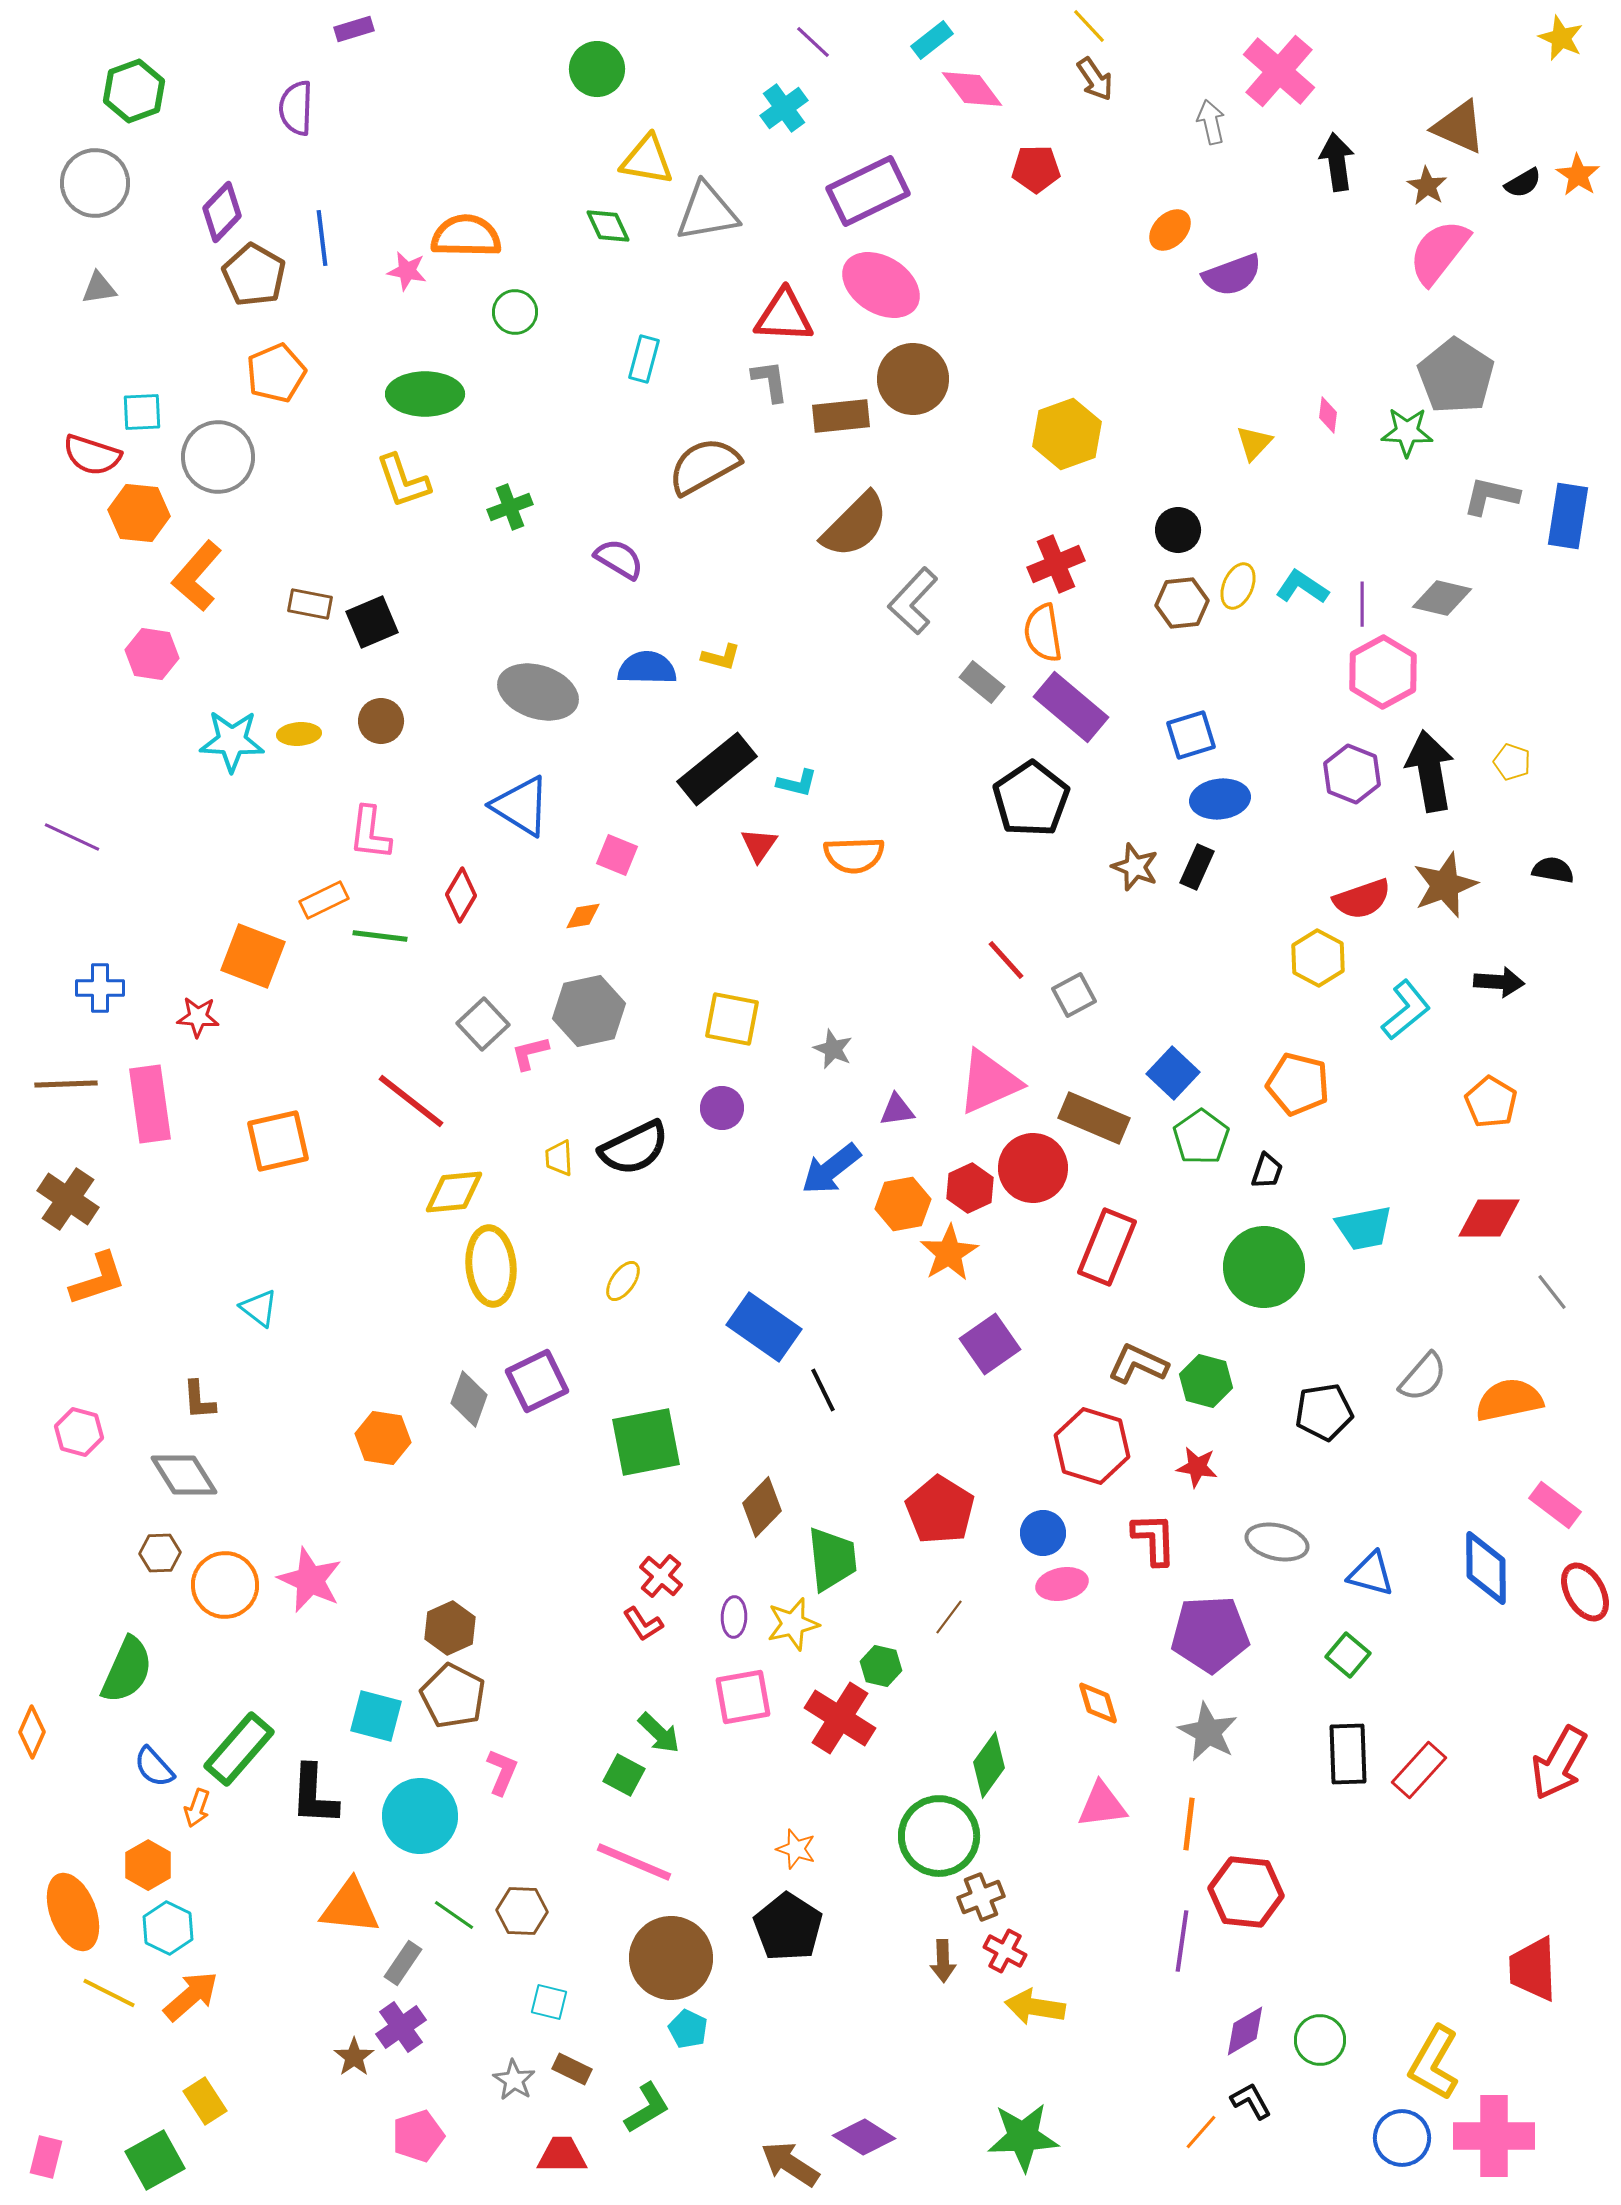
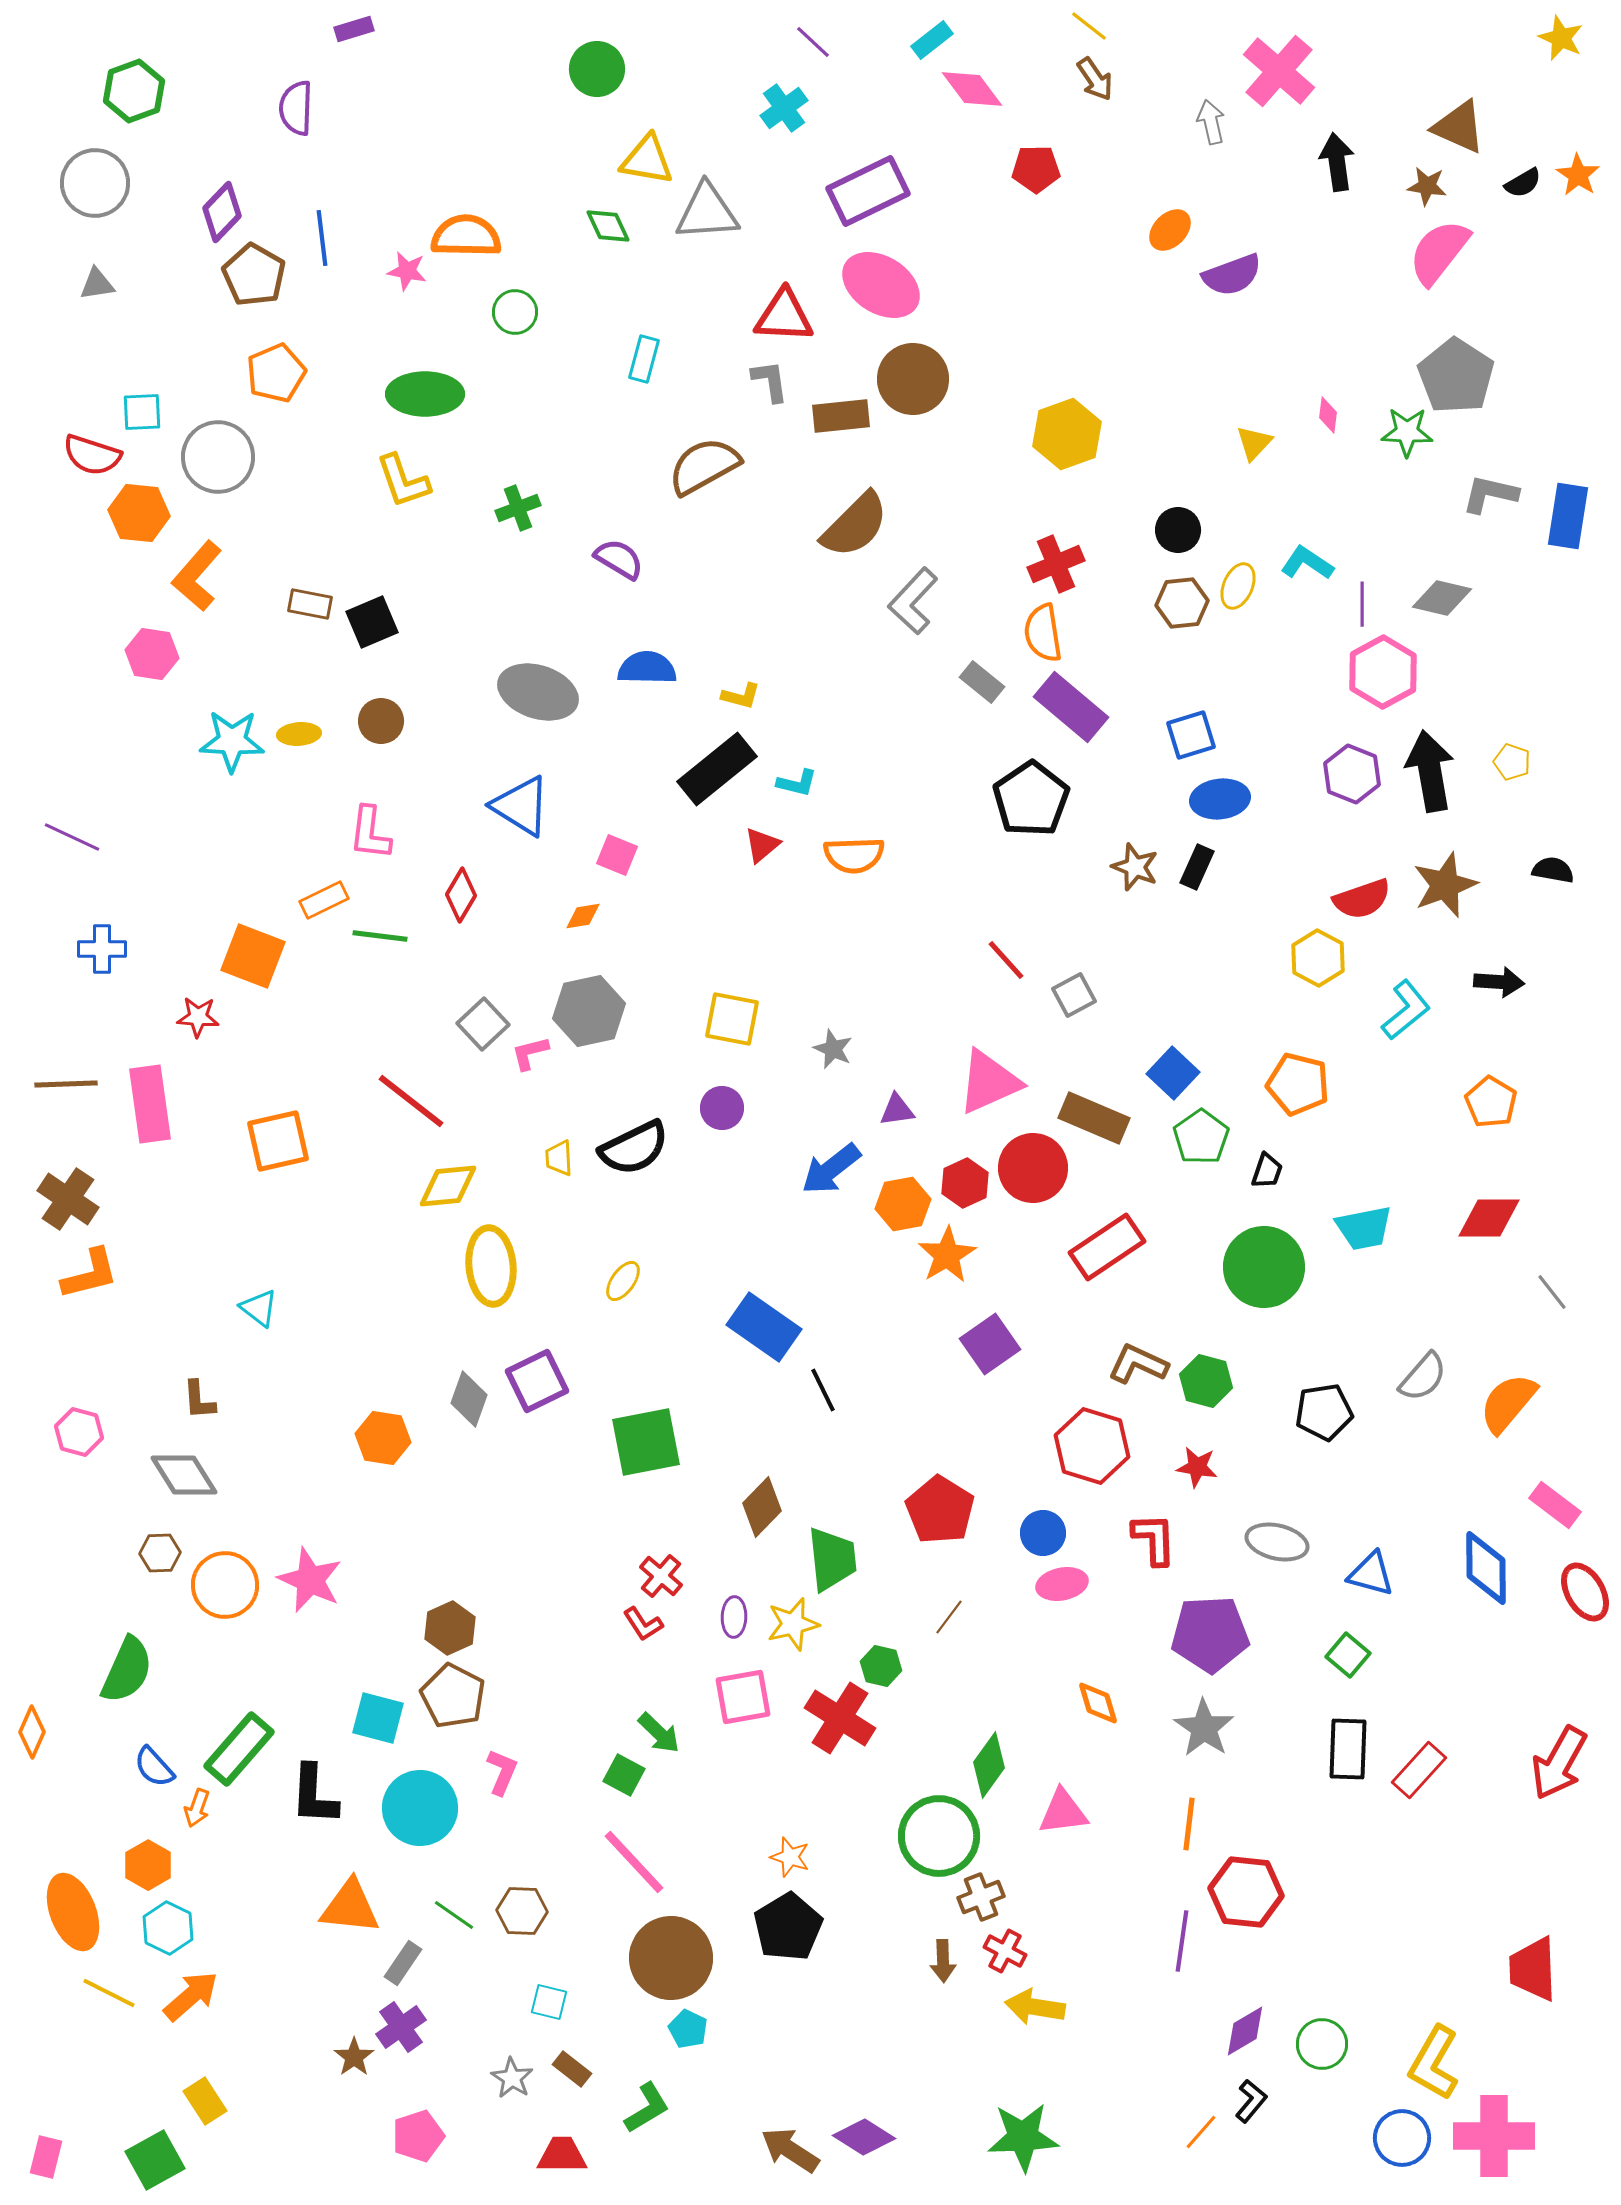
yellow line at (1089, 26): rotated 9 degrees counterclockwise
brown star at (1427, 186): rotated 24 degrees counterclockwise
gray triangle at (707, 212): rotated 6 degrees clockwise
gray triangle at (99, 288): moved 2 px left, 4 px up
gray L-shape at (1491, 496): moved 1 px left, 2 px up
green cross at (510, 507): moved 8 px right, 1 px down
cyan L-shape at (1302, 587): moved 5 px right, 24 px up
yellow L-shape at (721, 657): moved 20 px right, 39 px down
red triangle at (759, 845): moved 3 px right; rotated 15 degrees clockwise
blue cross at (100, 988): moved 2 px right, 39 px up
red hexagon at (970, 1188): moved 5 px left, 5 px up
yellow diamond at (454, 1192): moved 6 px left, 6 px up
red rectangle at (1107, 1247): rotated 34 degrees clockwise
orange star at (949, 1253): moved 2 px left, 2 px down
orange L-shape at (98, 1279): moved 8 px left, 5 px up; rotated 4 degrees clockwise
orange semicircle at (1509, 1400): moved 1 px left, 3 px down; rotated 38 degrees counterclockwise
cyan square at (376, 1716): moved 2 px right, 2 px down
gray star at (1208, 1732): moved 4 px left, 4 px up; rotated 6 degrees clockwise
black rectangle at (1348, 1754): moved 5 px up; rotated 4 degrees clockwise
pink triangle at (1102, 1805): moved 39 px left, 7 px down
cyan circle at (420, 1816): moved 8 px up
orange star at (796, 1849): moved 6 px left, 8 px down
pink line at (634, 1862): rotated 24 degrees clockwise
black pentagon at (788, 1927): rotated 8 degrees clockwise
green circle at (1320, 2040): moved 2 px right, 4 px down
brown rectangle at (572, 2069): rotated 12 degrees clockwise
gray star at (514, 2080): moved 2 px left, 2 px up
black L-shape at (1251, 2101): rotated 69 degrees clockwise
brown arrow at (790, 2164): moved 14 px up
